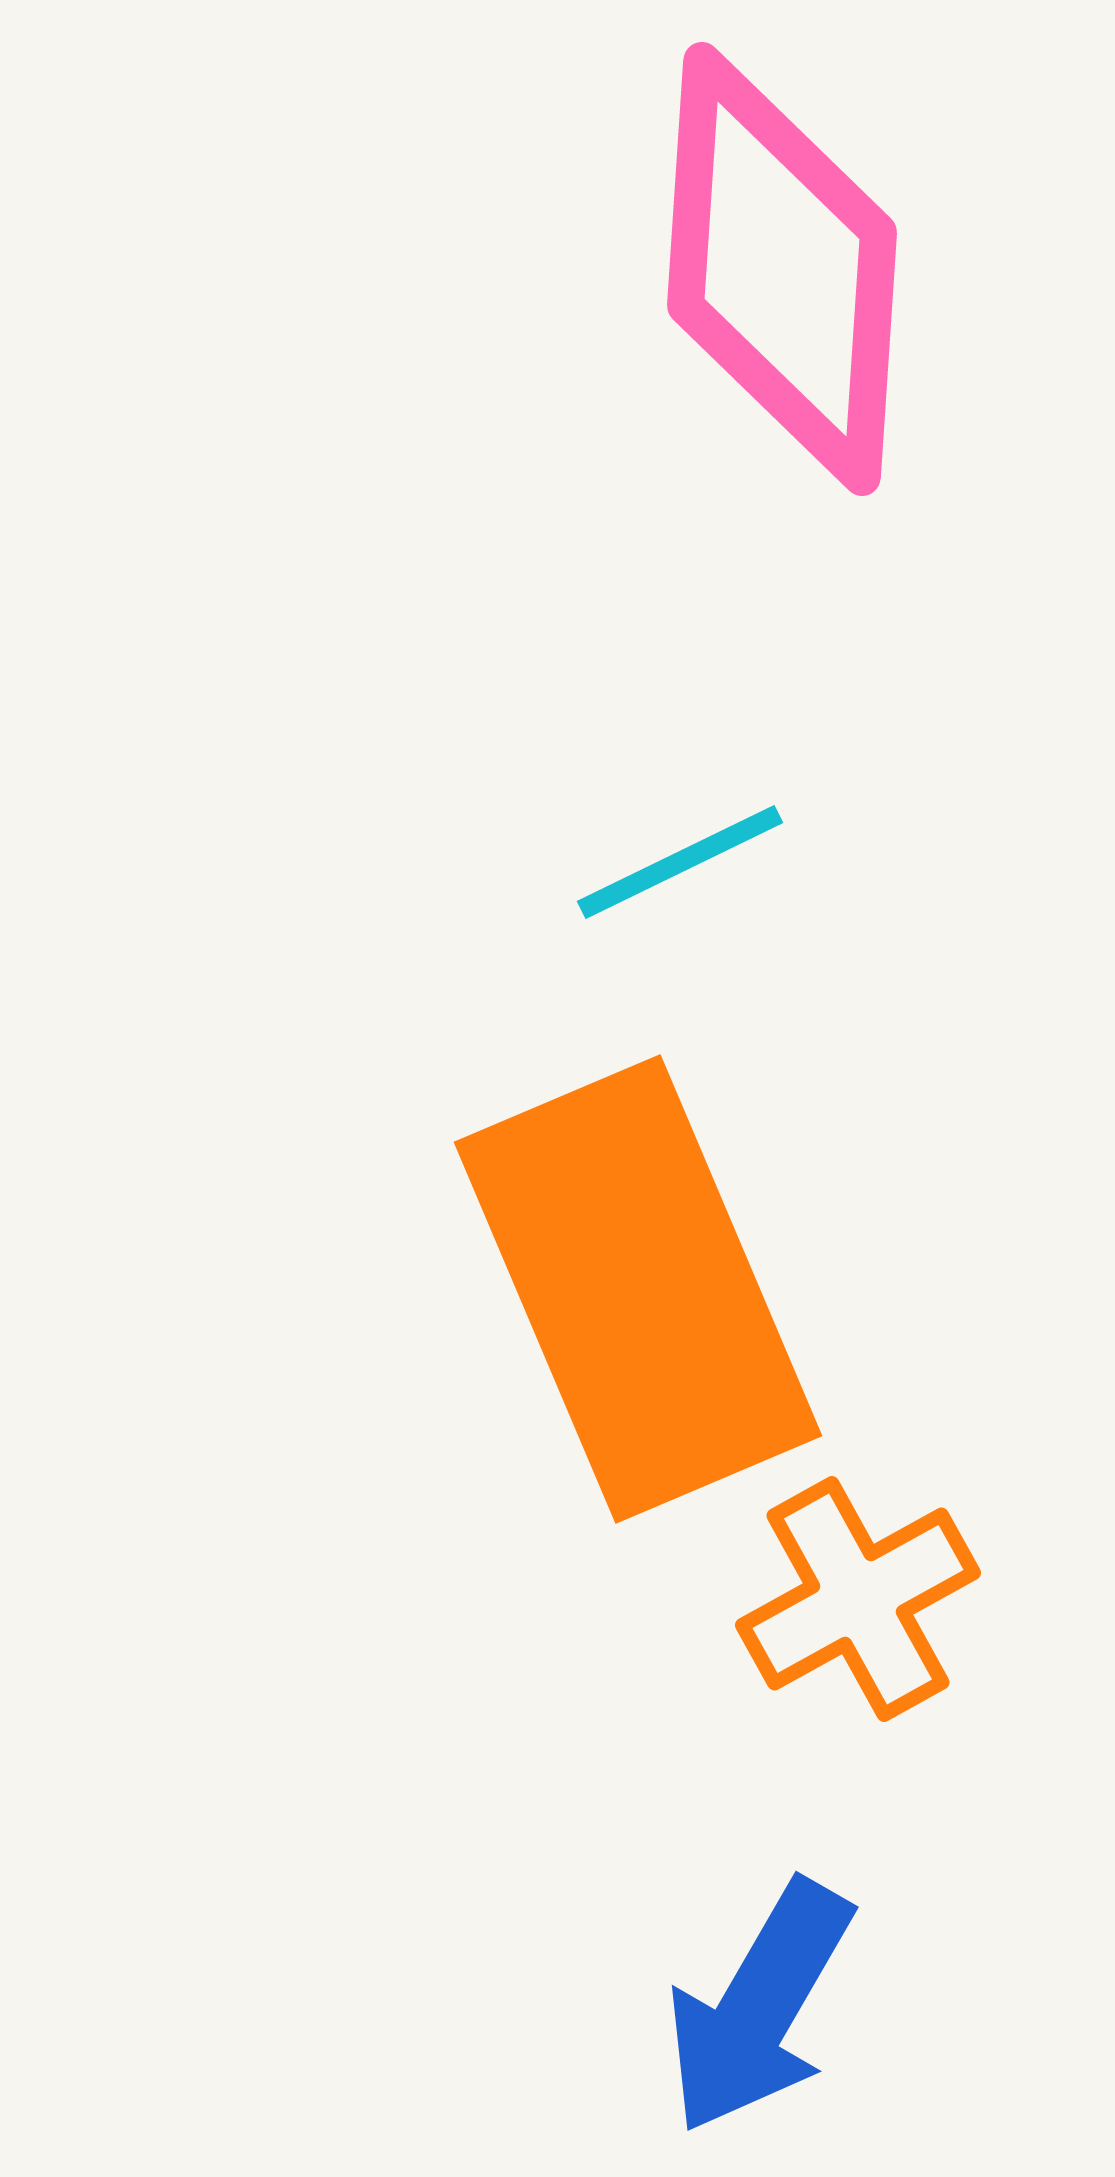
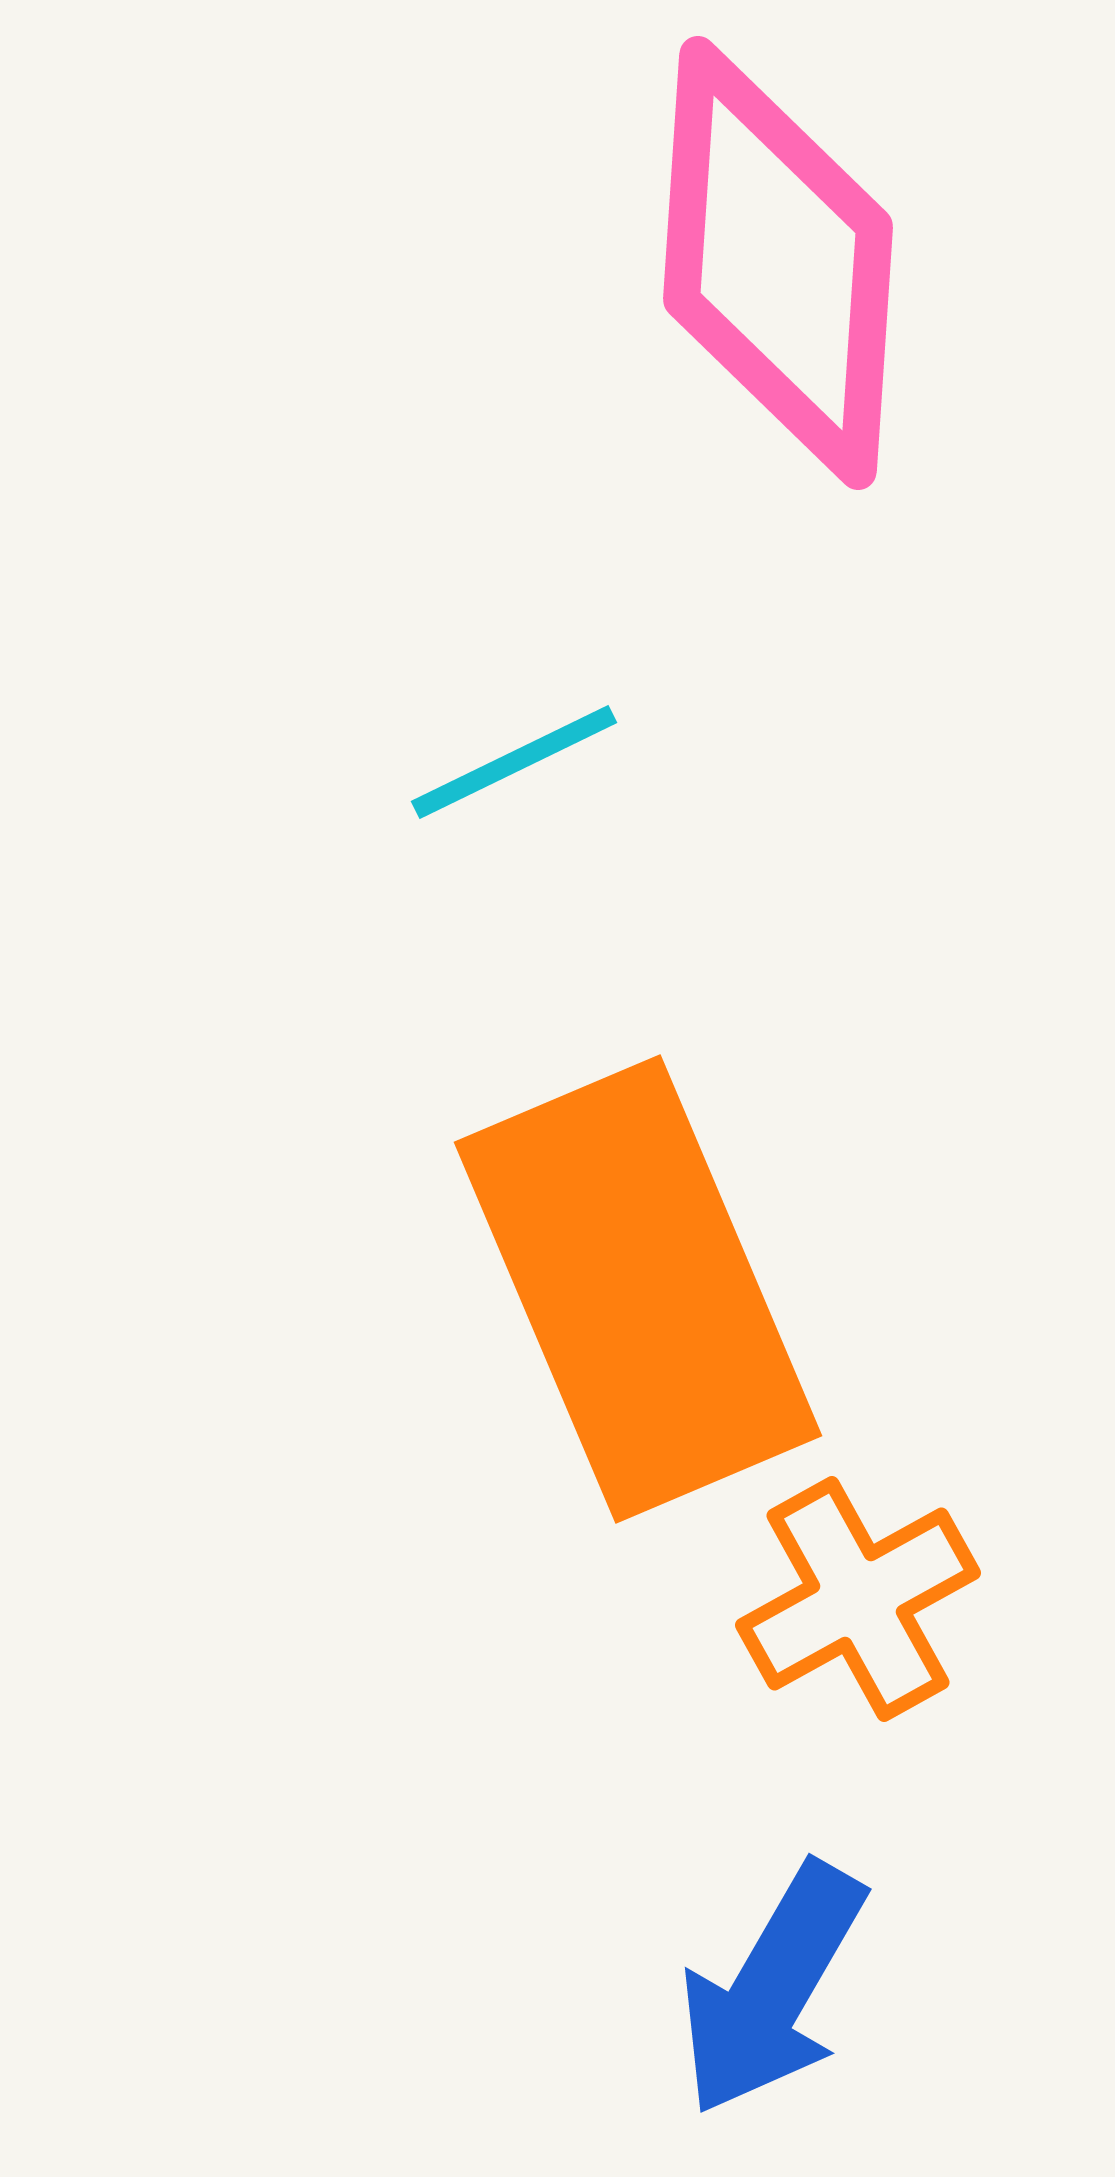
pink diamond: moved 4 px left, 6 px up
cyan line: moved 166 px left, 100 px up
blue arrow: moved 13 px right, 18 px up
